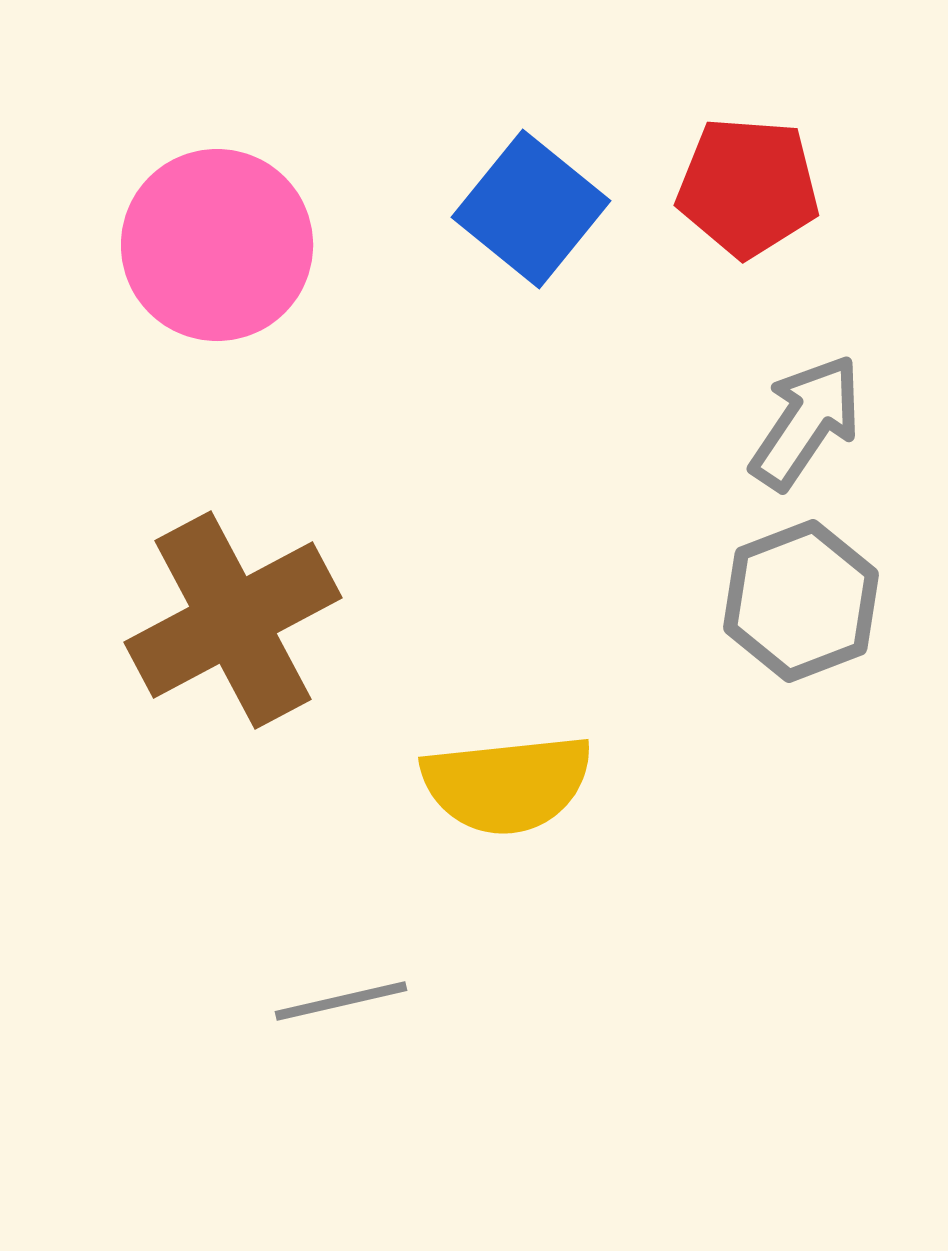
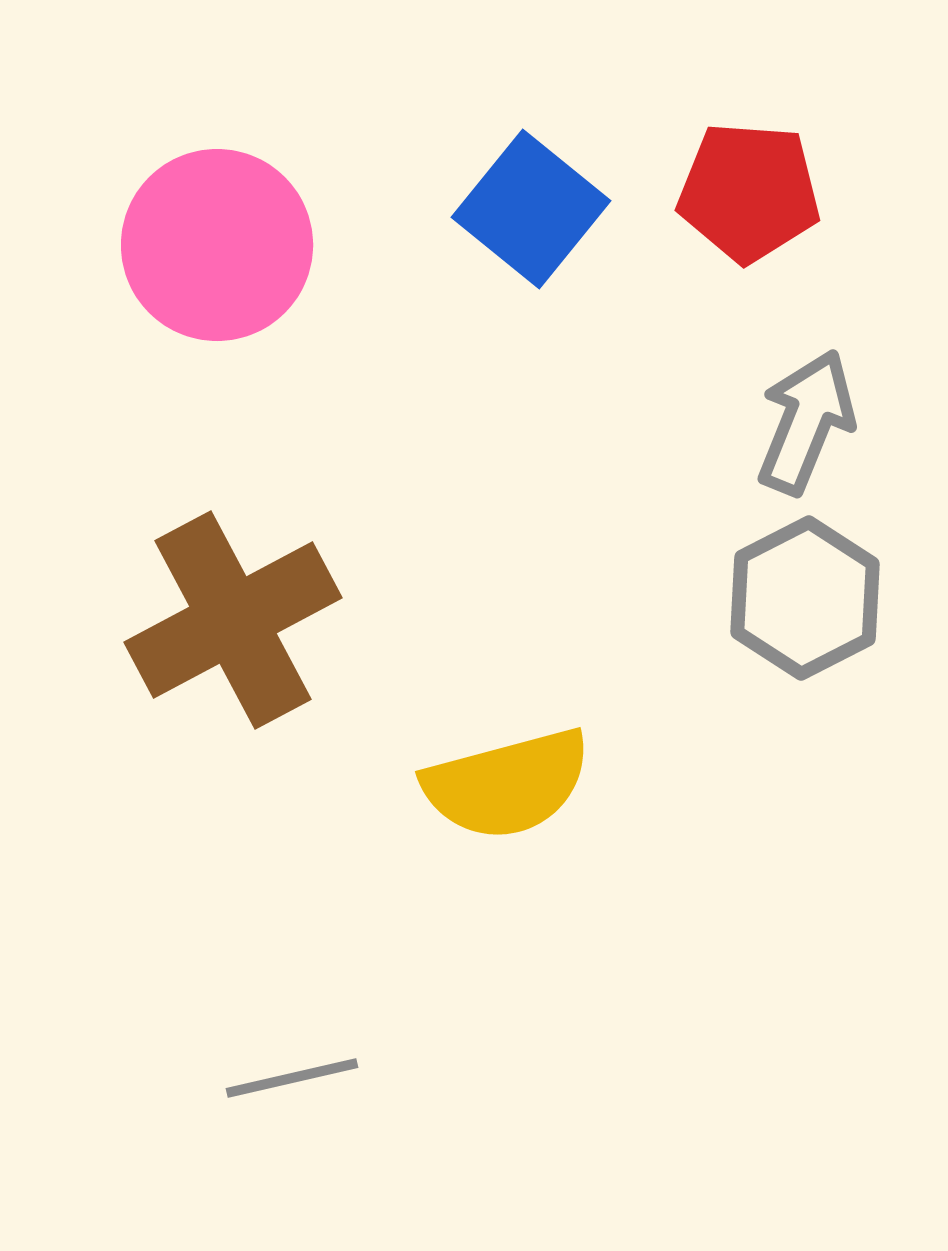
red pentagon: moved 1 px right, 5 px down
gray arrow: rotated 12 degrees counterclockwise
gray hexagon: moved 4 px right, 3 px up; rotated 6 degrees counterclockwise
yellow semicircle: rotated 9 degrees counterclockwise
gray line: moved 49 px left, 77 px down
